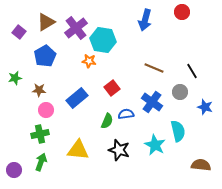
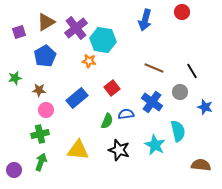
purple square: rotated 32 degrees clockwise
